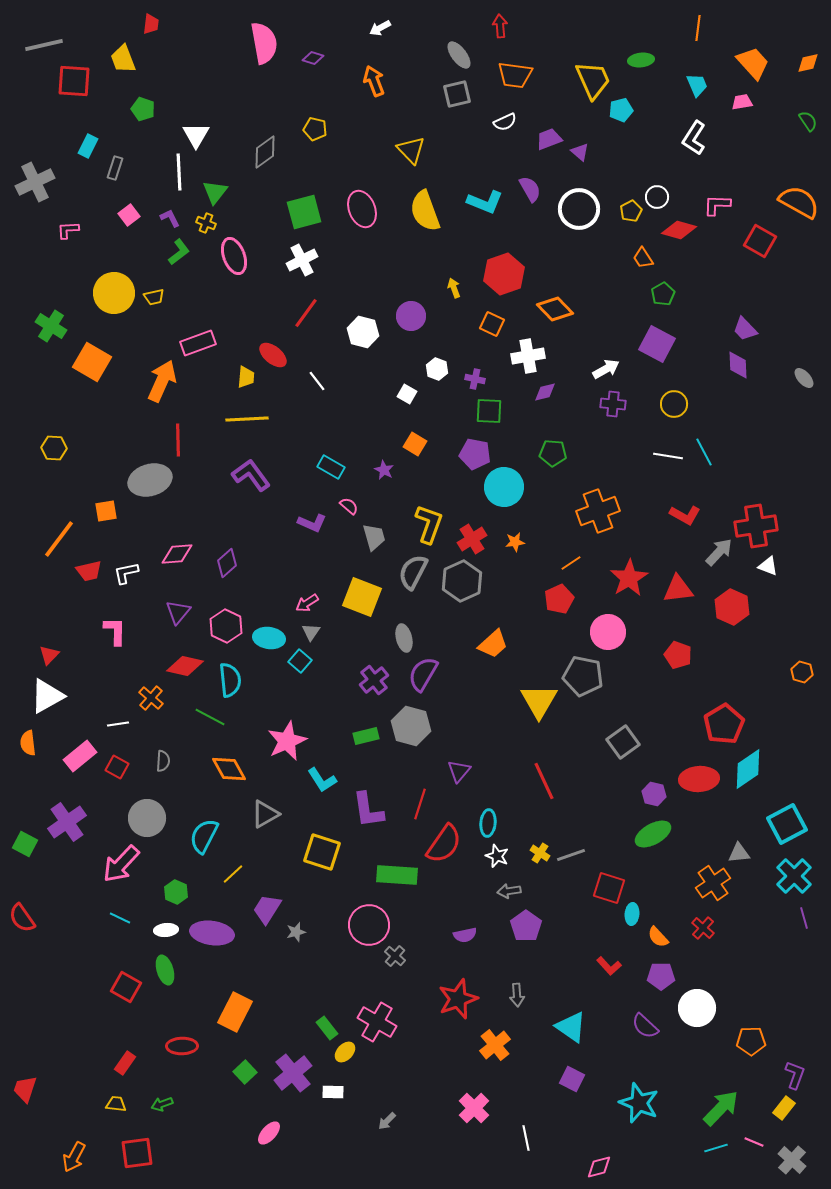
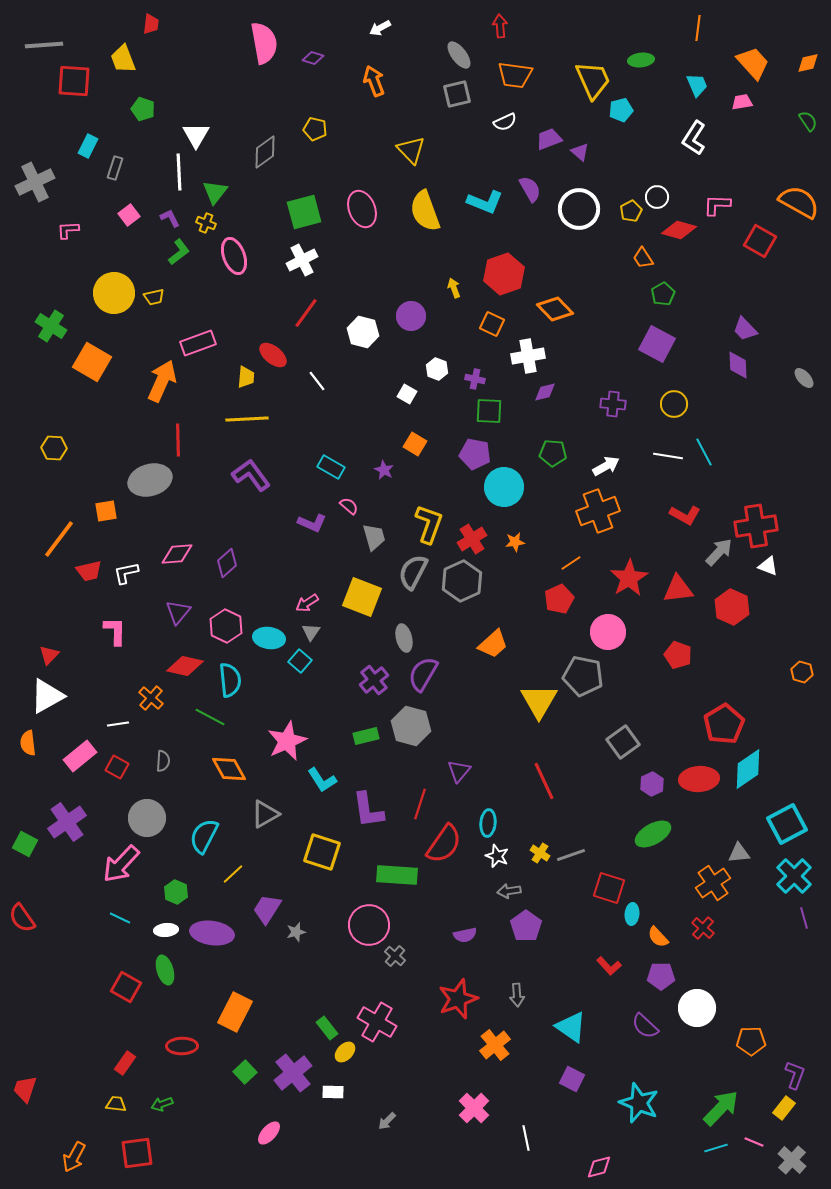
gray line at (44, 45): rotated 9 degrees clockwise
white arrow at (606, 369): moved 97 px down
purple hexagon at (654, 794): moved 2 px left, 10 px up; rotated 20 degrees clockwise
